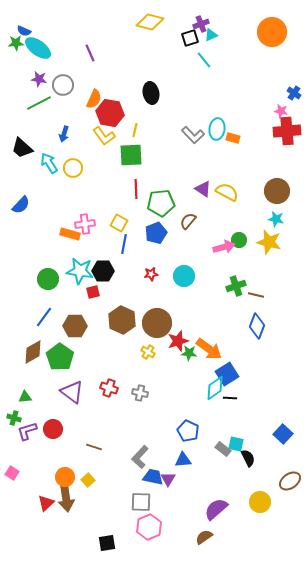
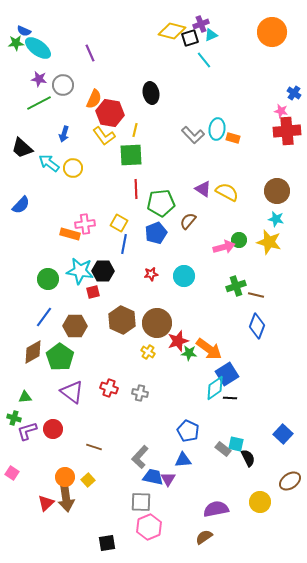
yellow diamond at (150, 22): moved 22 px right, 9 px down
cyan arrow at (49, 163): rotated 20 degrees counterclockwise
purple semicircle at (216, 509): rotated 30 degrees clockwise
